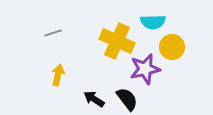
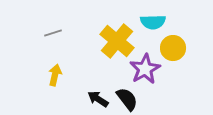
yellow cross: rotated 16 degrees clockwise
yellow circle: moved 1 px right, 1 px down
purple star: rotated 16 degrees counterclockwise
yellow arrow: moved 3 px left
black arrow: moved 4 px right
